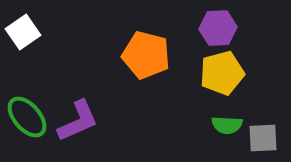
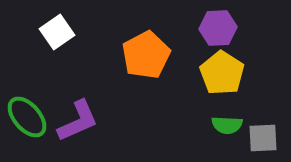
white square: moved 34 px right
orange pentagon: rotated 30 degrees clockwise
yellow pentagon: rotated 24 degrees counterclockwise
